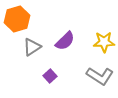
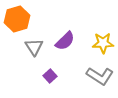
yellow star: moved 1 px left, 1 px down
gray triangle: moved 2 px right; rotated 30 degrees counterclockwise
